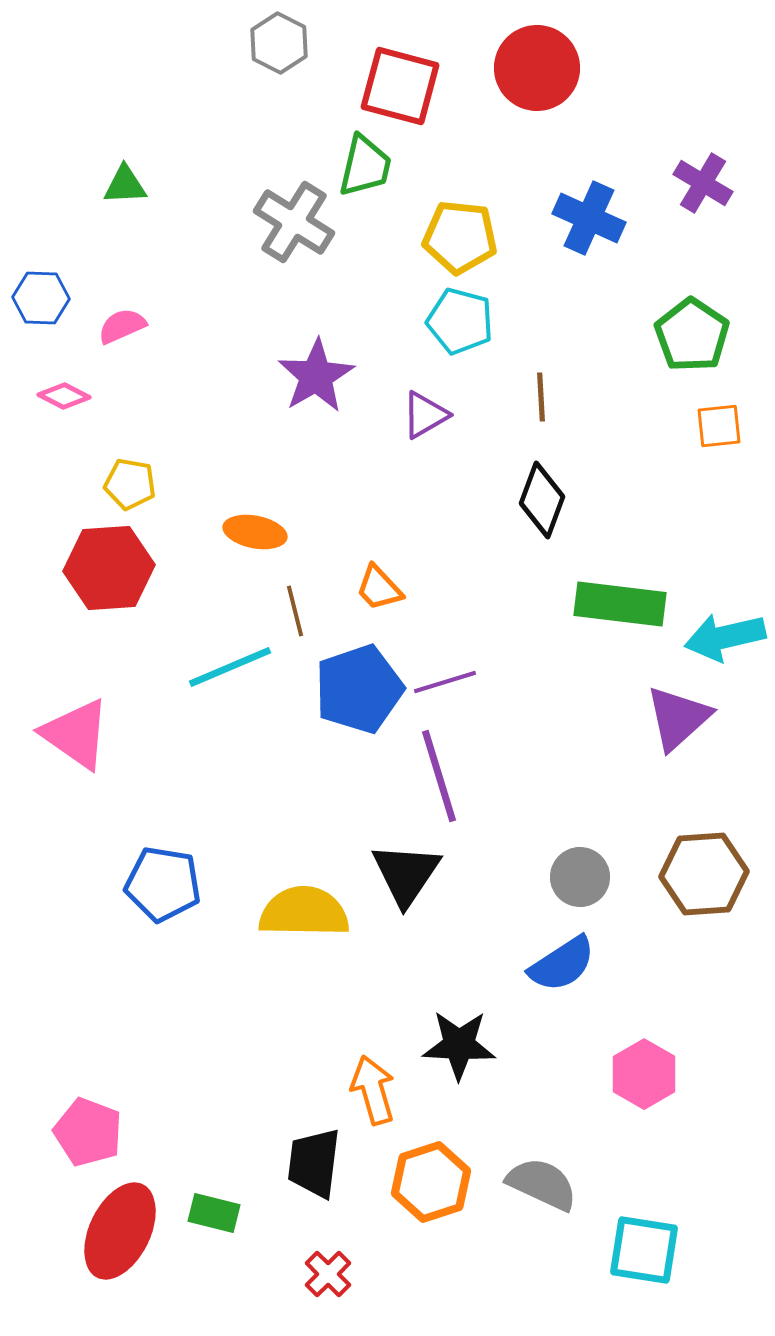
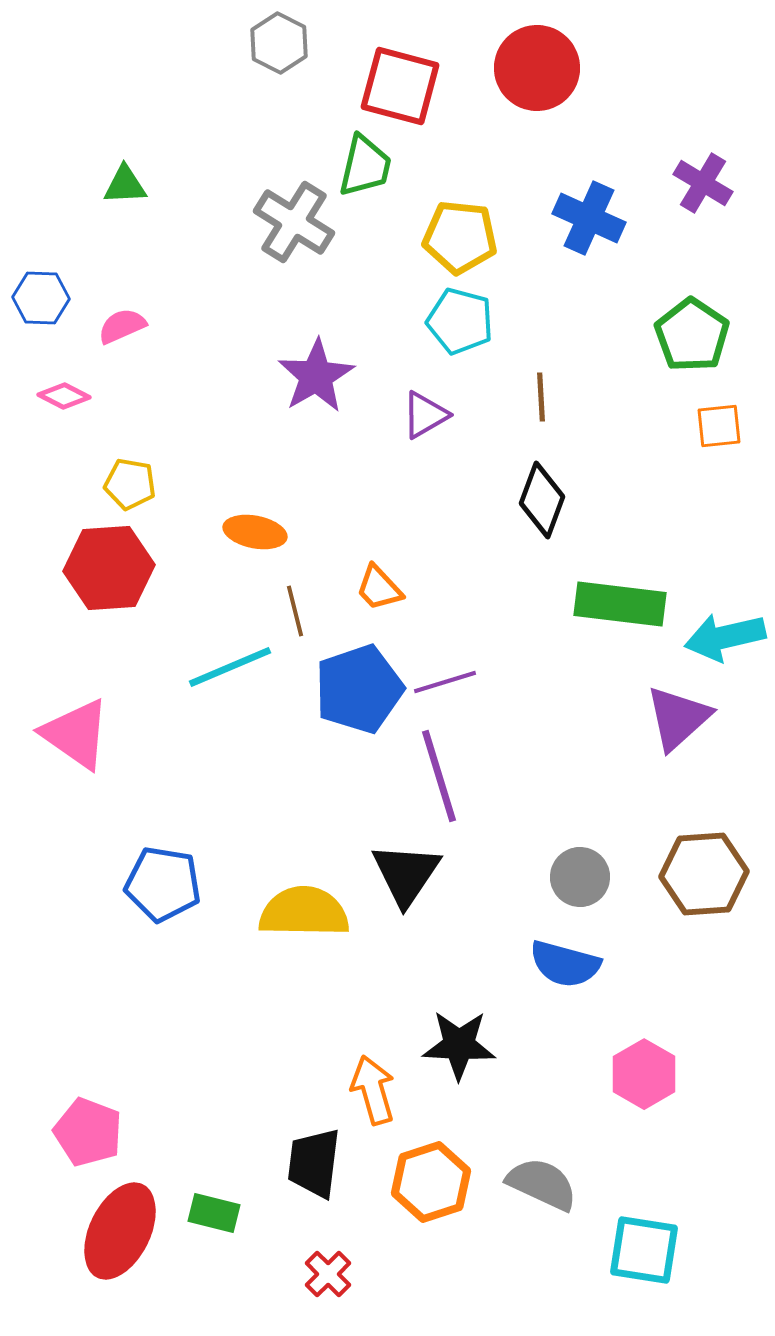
blue semicircle at (562, 964): moved 3 px right; rotated 48 degrees clockwise
